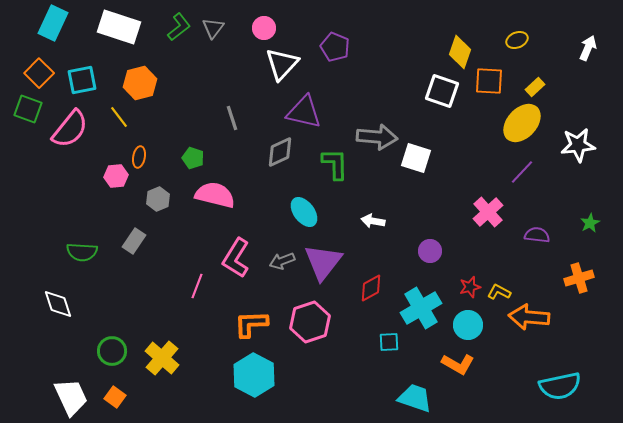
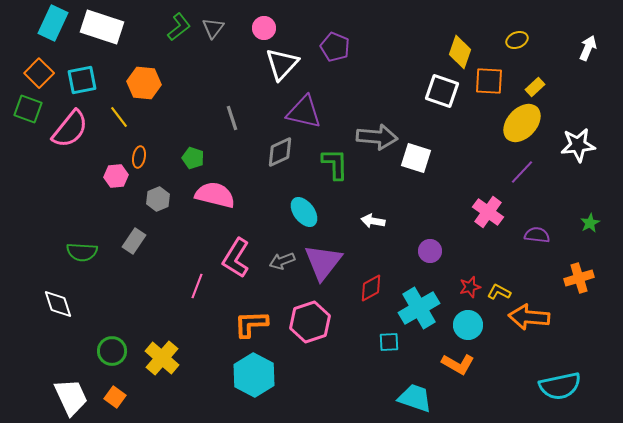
white rectangle at (119, 27): moved 17 px left
orange hexagon at (140, 83): moved 4 px right; rotated 20 degrees clockwise
pink cross at (488, 212): rotated 12 degrees counterclockwise
cyan cross at (421, 308): moved 2 px left
